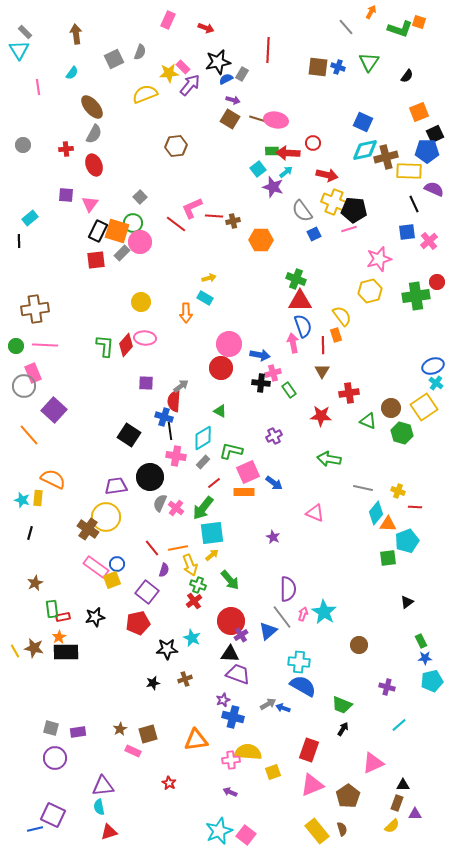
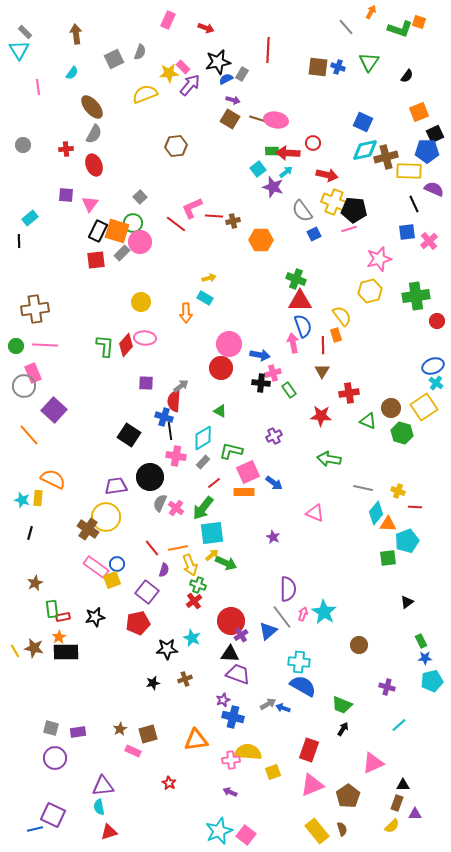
red circle at (437, 282): moved 39 px down
green arrow at (230, 580): moved 4 px left, 17 px up; rotated 25 degrees counterclockwise
